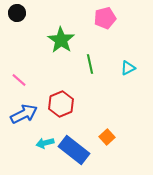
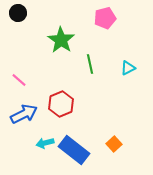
black circle: moved 1 px right
orange square: moved 7 px right, 7 px down
